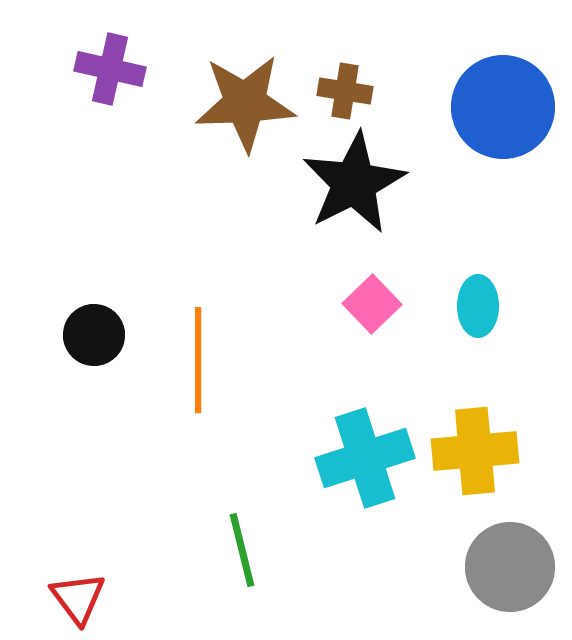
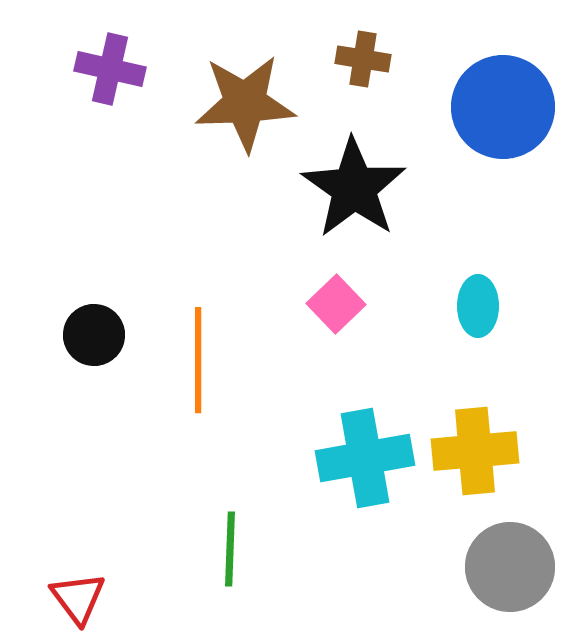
brown cross: moved 18 px right, 32 px up
black star: moved 5 px down; rotated 10 degrees counterclockwise
pink square: moved 36 px left
cyan cross: rotated 8 degrees clockwise
green line: moved 12 px left, 1 px up; rotated 16 degrees clockwise
